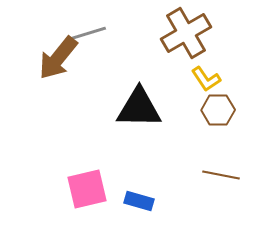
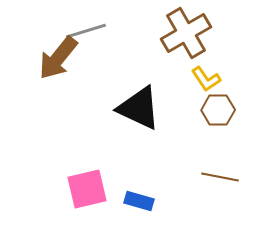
gray line: moved 3 px up
black triangle: rotated 24 degrees clockwise
brown line: moved 1 px left, 2 px down
